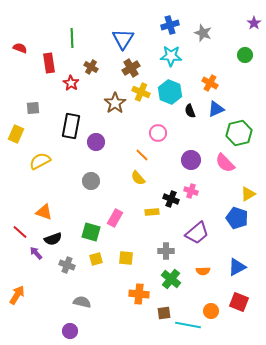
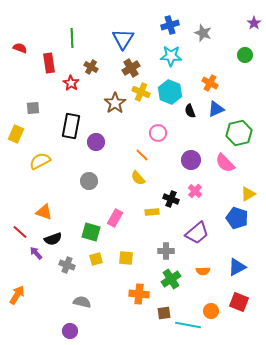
gray circle at (91, 181): moved 2 px left
pink cross at (191, 191): moved 4 px right; rotated 24 degrees clockwise
green cross at (171, 279): rotated 18 degrees clockwise
